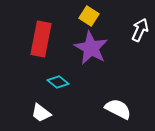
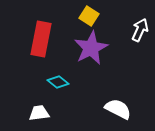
purple star: rotated 16 degrees clockwise
white trapezoid: moved 2 px left; rotated 135 degrees clockwise
